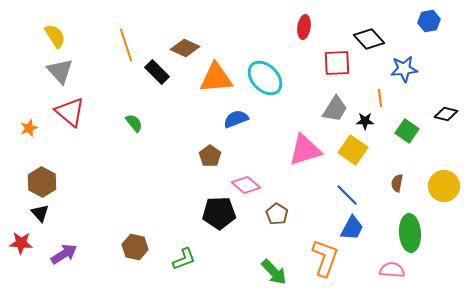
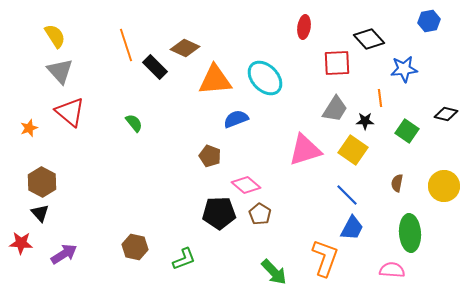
black rectangle at (157, 72): moved 2 px left, 5 px up
orange triangle at (216, 78): moved 1 px left, 2 px down
brown pentagon at (210, 156): rotated 15 degrees counterclockwise
brown pentagon at (277, 214): moved 17 px left
